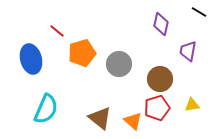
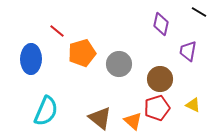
blue ellipse: rotated 16 degrees clockwise
yellow triangle: moved 1 px right; rotated 35 degrees clockwise
cyan semicircle: moved 2 px down
